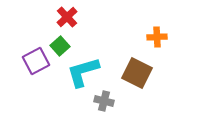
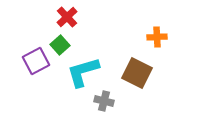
green square: moved 1 px up
